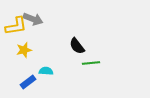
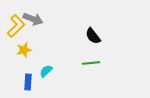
yellow L-shape: rotated 35 degrees counterclockwise
black semicircle: moved 16 px right, 10 px up
cyan semicircle: rotated 48 degrees counterclockwise
blue rectangle: rotated 49 degrees counterclockwise
